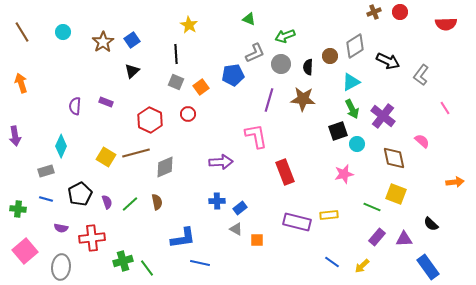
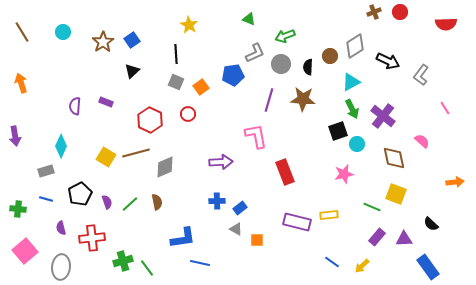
purple semicircle at (61, 228): rotated 64 degrees clockwise
